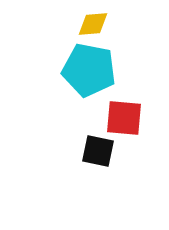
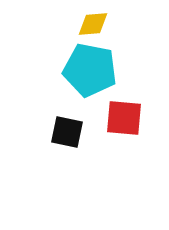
cyan pentagon: moved 1 px right
black square: moved 31 px left, 19 px up
